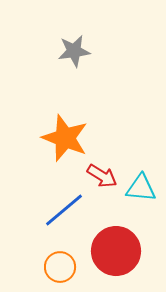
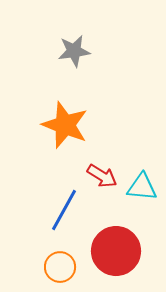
orange star: moved 13 px up
cyan triangle: moved 1 px right, 1 px up
blue line: rotated 21 degrees counterclockwise
